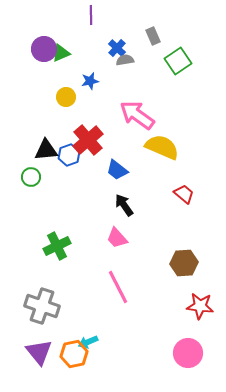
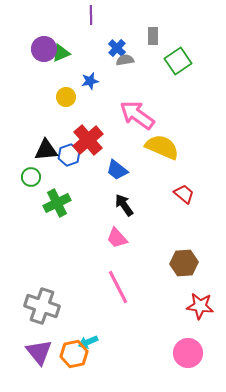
gray rectangle: rotated 24 degrees clockwise
green cross: moved 43 px up
